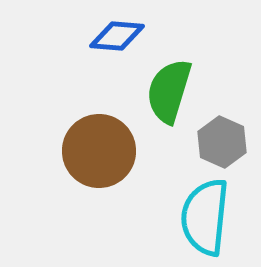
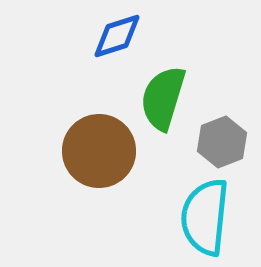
blue diamond: rotated 22 degrees counterclockwise
green semicircle: moved 6 px left, 7 px down
gray hexagon: rotated 15 degrees clockwise
